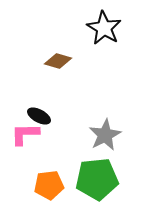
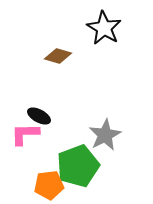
brown diamond: moved 5 px up
green pentagon: moved 19 px left, 13 px up; rotated 15 degrees counterclockwise
